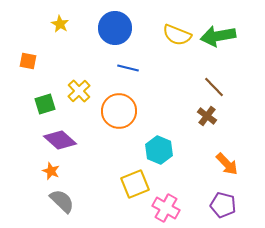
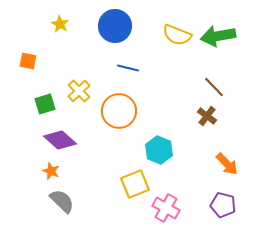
blue circle: moved 2 px up
